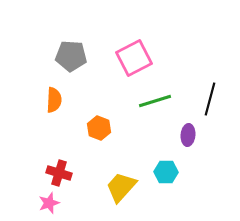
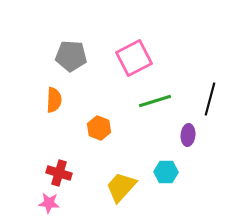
pink star: rotated 25 degrees clockwise
